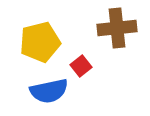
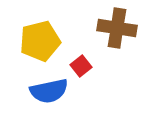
brown cross: rotated 15 degrees clockwise
yellow pentagon: moved 1 px up
